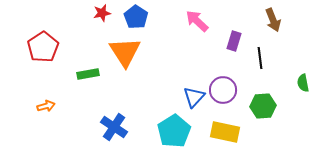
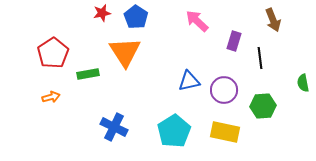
red pentagon: moved 10 px right, 6 px down
purple circle: moved 1 px right
blue triangle: moved 5 px left, 16 px up; rotated 35 degrees clockwise
orange arrow: moved 5 px right, 9 px up
blue cross: rotated 8 degrees counterclockwise
